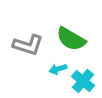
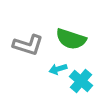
green semicircle: rotated 12 degrees counterclockwise
cyan cross: moved 2 px left
